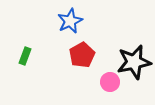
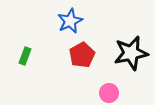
black star: moved 3 px left, 9 px up
pink circle: moved 1 px left, 11 px down
